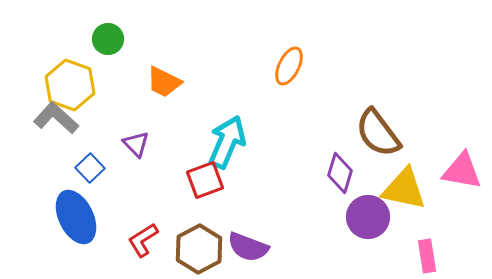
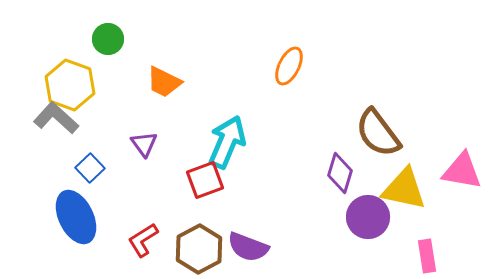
purple triangle: moved 8 px right; rotated 8 degrees clockwise
